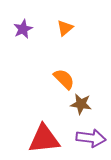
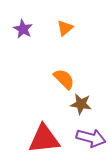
purple star: rotated 18 degrees counterclockwise
purple arrow: rotated 8 degrees clockwise
